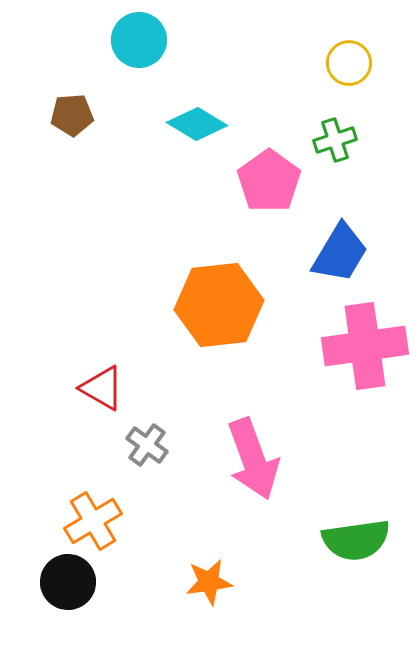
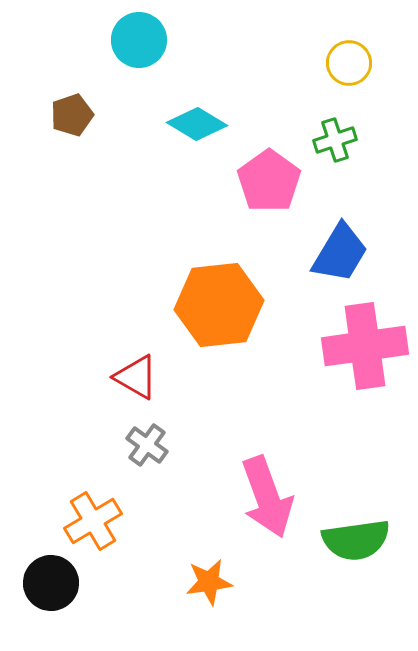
brown pentagon: rotated 15 degrees counterclockwise
red triangle: moved 34 px right, 11 px up
pink arrow: moved 14 px right, 38 px down
black circle: moved 17 px left, 1 px down
